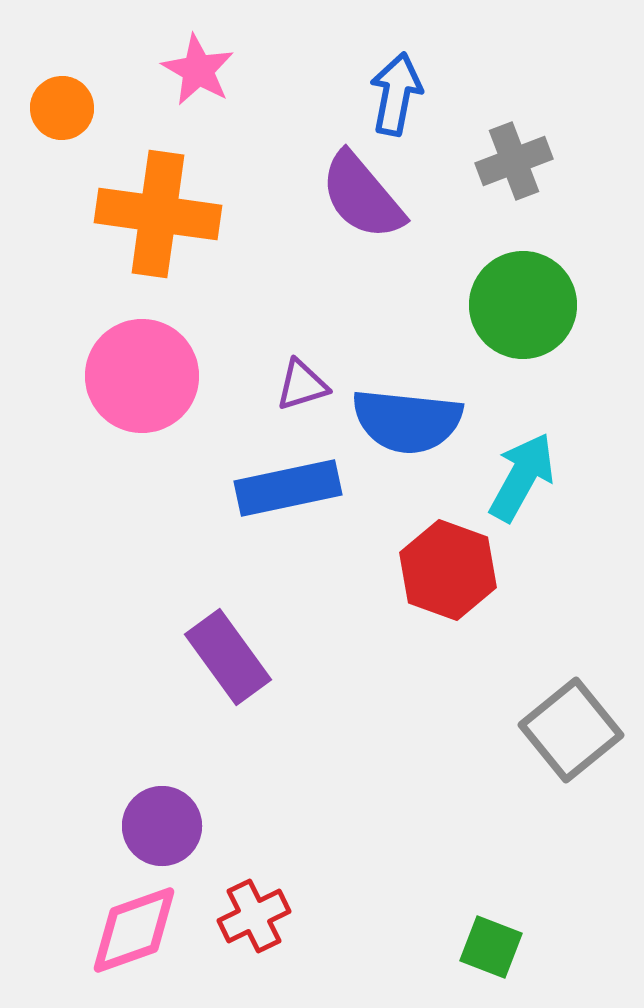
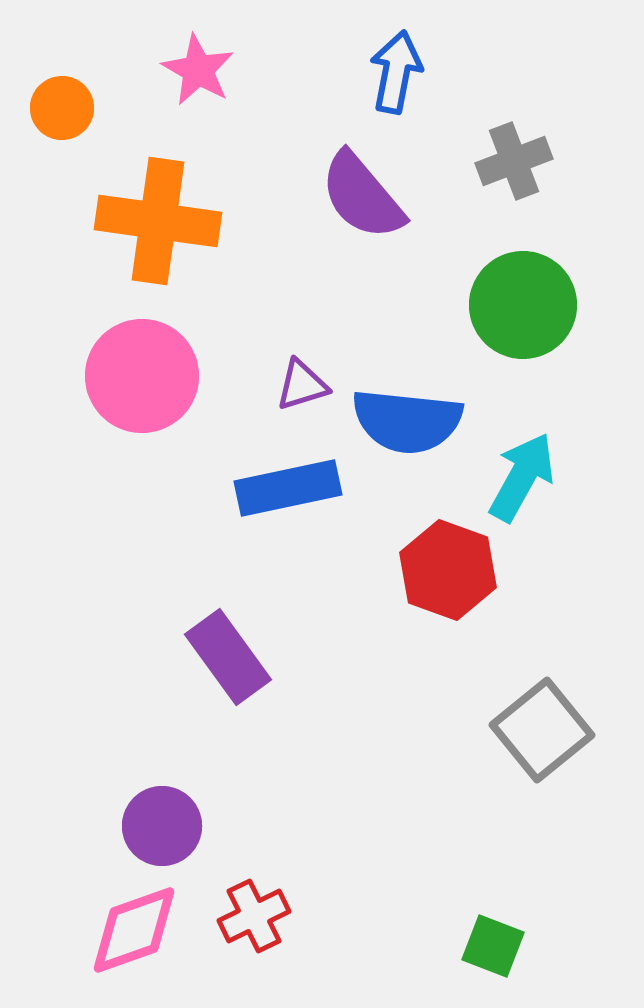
blue arrow: moved 22 px up
orange cross: moved 7 px down
gray square: moved 29 px left
green square: moved 2 px right, 1 px up
